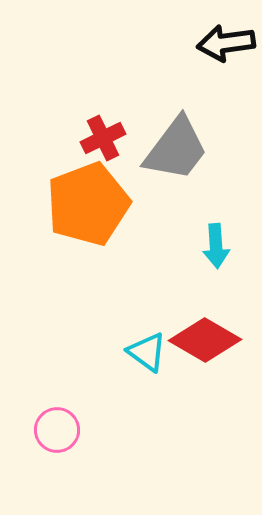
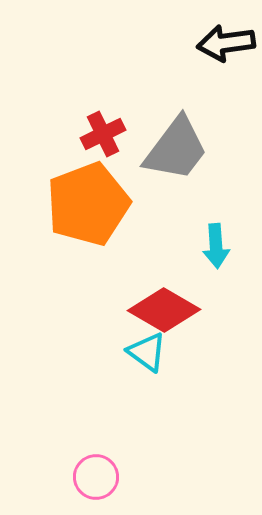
red cross: moved 4 px up
red diamond: moved 41 px left, 30 px up
pink circle: moved 39 px right, 47 px down
